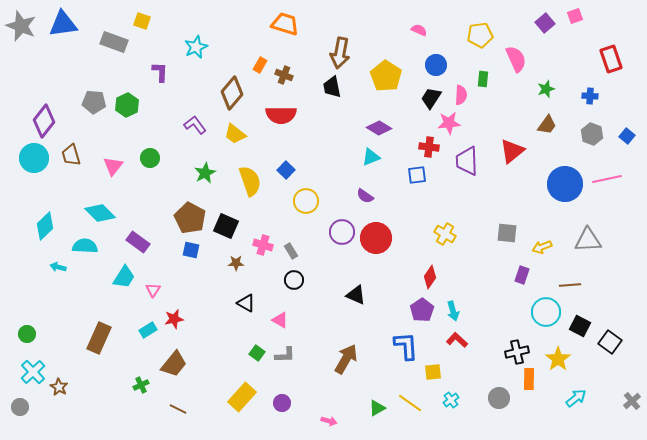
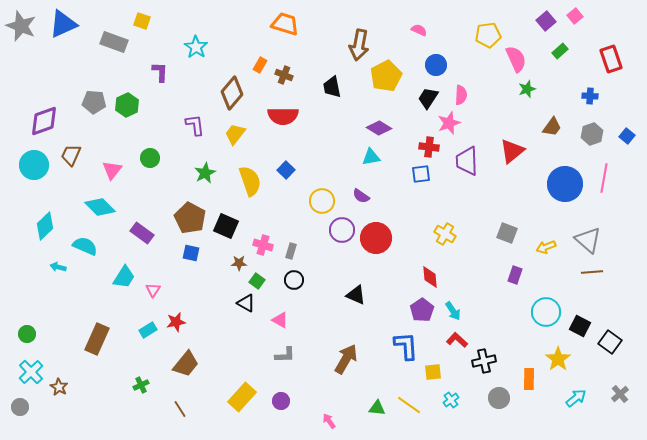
pink square at (575, 16): rotated 21 degrees counterclockwise
purple square at (545, 23): moved 1 px right, 2 px up
blue triangle at (63, 24): rotated 16 degrees counterclockwise
yellow pentagon at (480, 35): moved 8 px right
cyan star at (196, 47): rotated 15 degrees counterclockwise
brown arrow at (340, 53): moved 19 px right, 8 px up
yellow pentagon at (386, 76): rotated 12 degrees clockwise
green rectangle at (483, 79): moved 77 px right, 28 px up; rotated 42 degrees clockwise
green star at (546, 89): moved 19 px left
black trapezoid at (431, 98): moved 3 px left
red semicircle at (281, 115): moved 2 px right, 1 px down
purple diamond at (44, 121): rotated 32 degrees clockwise
pink star at (449, 123): rotated 15 degrees counterclockwise
purple L-shape at (195, 125): rotated 30 degrees clockwise
brown trapezoid at (547, 125): moved 5 px right, 2 px down
yellow trapezoid at (235, 134): rotated 90 degrees clockwise
gray hexagon at (592, 134): rotated 20 degrees clockwise
brown trapezoid at (71, 155): rotated 40 degrees clockwise
cyan triangle at (371, 157): rotated 12 degrees clockwise
cyan circle at (34, 158): moved 7 px down
pink triangle at (113, 166): moved 1 px left, 4 px down
blue square at (417, 175): moved 4 px right, 1 px up
pink line at (607, 179): moved 3 px left, 1 px up; rotated 68 degrees counterclockwise
purple semicircle at (365, 196): moved 4 px left
yellow circle at (306, 201): moved 16 px right
cyan diamond at (100, 213): moved 6 px up
purple circle at (342, 232): moved 2 px up
gray square at (507, 233): rotated 15 degrees clockwise
gray triangle at (588, 240): rotated 44 degrees clockwise
purple rectangle at (138, 242): moved 4 px right, 9 px up
cyan semicircle at (85, 246): rotated 20 degrees clockwise
yellow arrow at (542, 247): moved 4 px right
blue square at (191, 250): moved 3 px down
gray rectangle at (291, 251): rotated 49 degrees clockwise
brown star at (236, 263): moved 3 px right
purple rectangle at (522, 275): moved 7 px left
red diamond at (430, 277): rotated 40 degrees counterclockwise
brown line at (570, 285): moved 22 px right, 13 px up
cyan arrow at (453, 311): rotated 18 degrees counterclockwise
red star at (174, 319): moved 2 px right, 3 px down
brown rectangle at (99, 338): moved 2 px left, 1 px down
black cross at (517, 352): moved 33 px left, 9 px down
green square at (257, 353): moved 72 px up
brown trapezoid at (174, 364): moved 12 px right
cyan cross at (33, 372): moved 2 px left
gray cross at (632, 401): moved 12 px left, 7 px up
purple circle at (282, 403): moved 1 px left, 2 px up
yellow line at (410, 403): moved 1 px left, 2 px down
green triangle at (377, 408): rotated 36 degrees clockwise
brown line at (178, 409): moved 2 px right; rotated 30 degrees clockwise
pink arrow at (329, 421): rotated 140 degrees counterclockwise
